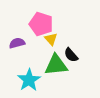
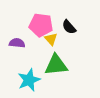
pink pentagon: moved 1 px down; rotated 10 degrees counterclockwise
purple semicircle: rotated 21 degrees clockwise
black semicircle: moved 2 px left, 28 px up
cyan star: rotated 10 degrees clockwise
